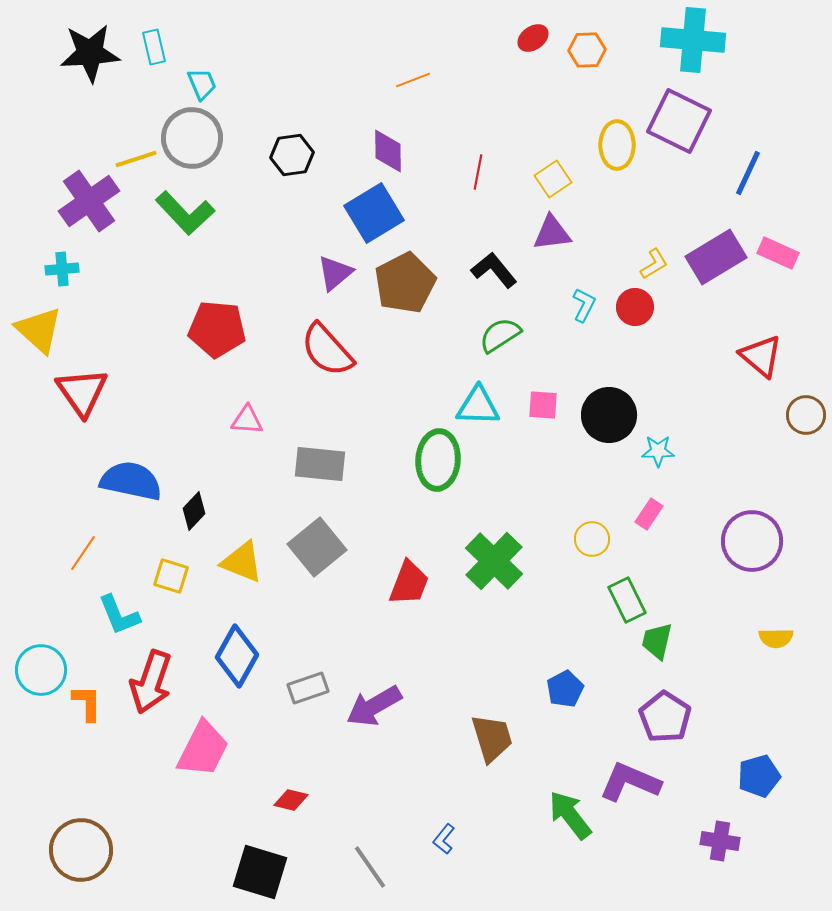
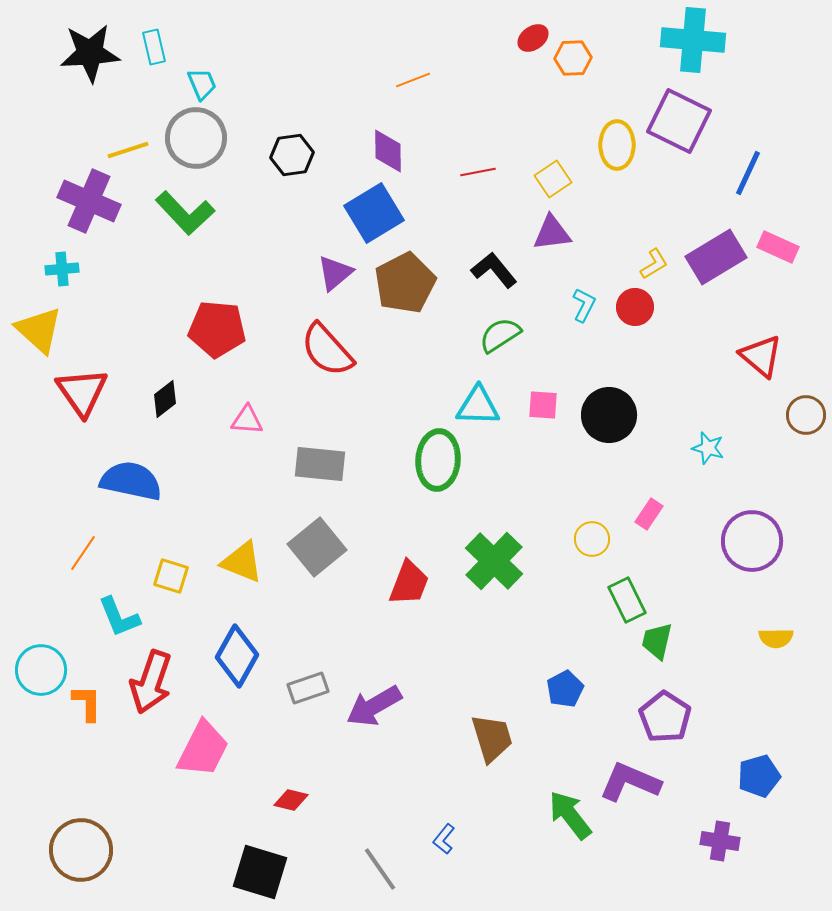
orange hexagon at (587, 50): moved 14 px left, 8 px down
gray circle at (192, 138): moved 4 px right
yellow line at (136, 159): moved 8 px left, 9 px up
red line at (478, 172): rotated 68 degrees clockwise
purple cross at (89, 201): rotated 32 degrees counterclockwise
pink rectangle at (778, 253): moved 6 px up
cyan star at (658, 451): moved 50 px right, 3 px up; rotated 16 degrees clockwise
black diamond at (194, 511): moved 29 px left, 112 px up; rotated 9 degrees clockwise
cyan L-shape at (119, 615): moved 2 px down
gray line at (370, 867): moved 10 px right, 2 px down
